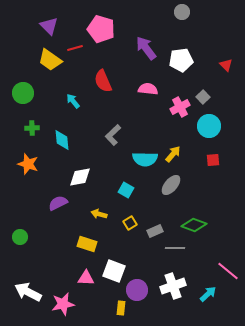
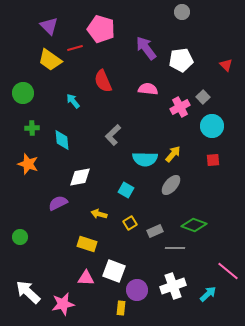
cyan circle at (209, 126): moved 3 px right
white arrow at (28, 292): rotated 16 degrees clockwise
